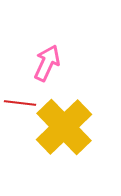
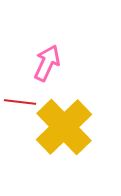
red line: moved 1 px up
